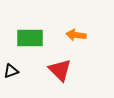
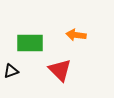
green rectangle: moved 5 px down
